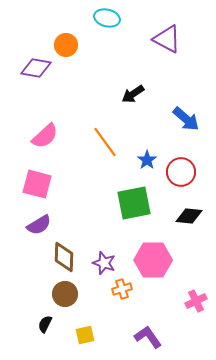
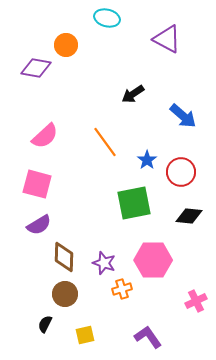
blue arrow: moved 3 px left, 3 px up
